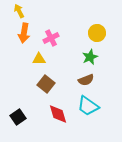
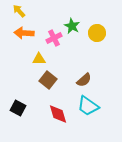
yellow arrow: rotated 16 degrees counterclockwise
orange arrow: rotated 84 degrees clockwise
pink cross: moved 3 px right
green star: moved 18 px left, 31 px up; rotated 21 degrees counterclockwise
brown semicircle: moved 2 px left; rotated 21 degrees counterclockwise
brown square: moved 2 px right, 4 px up
black square: moved 9 px up; rotated 28 degrees counterclockwise
